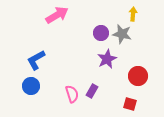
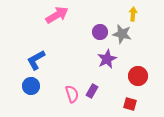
purple circle: moved 1 px left, 1 px up
